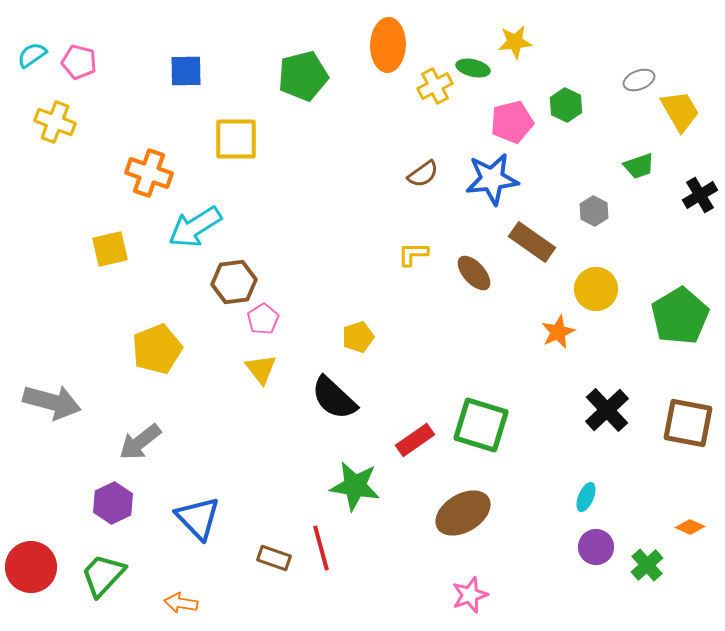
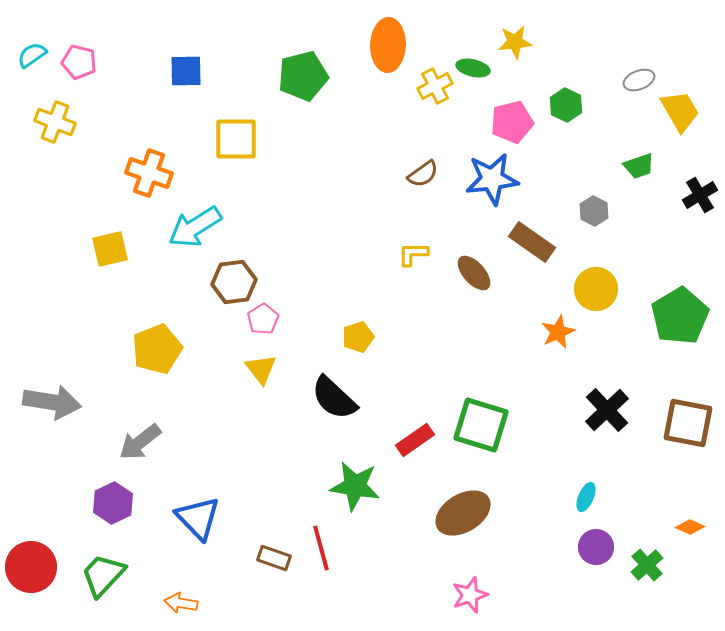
gray arrow at (52, 402): rotated 6 degrees counterclockwise
